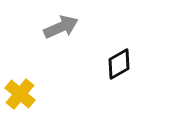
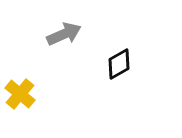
gray arrow: moved 3 px right, 7 px down
